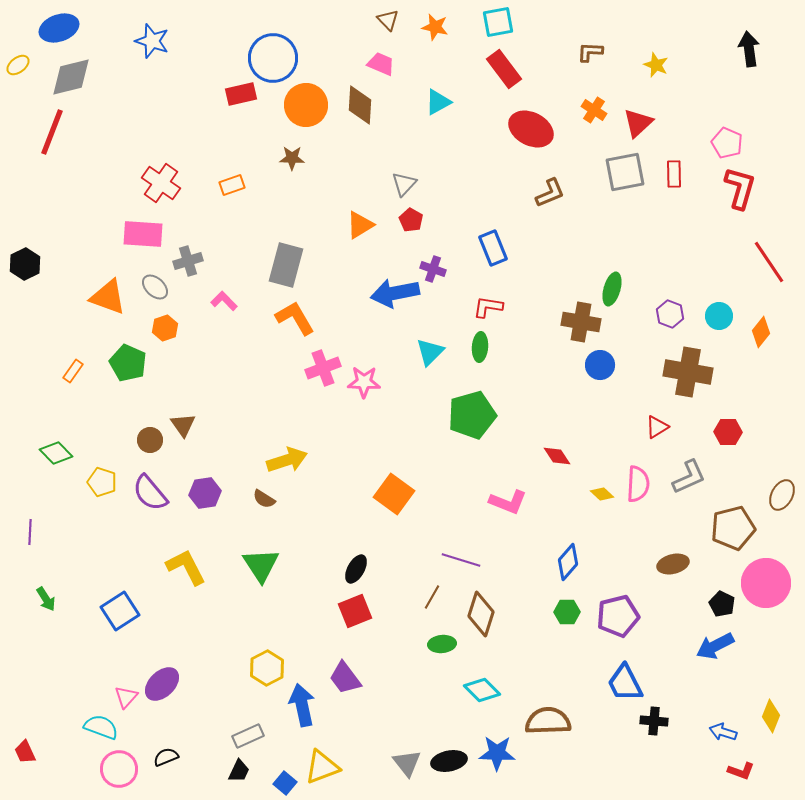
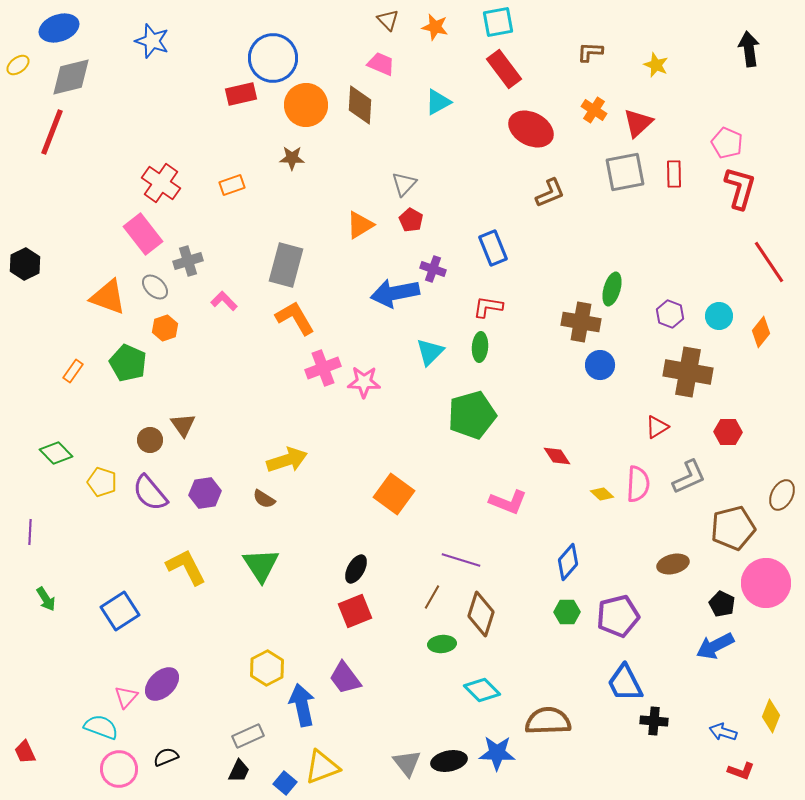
pink rectangle at (143, 234): rotated 48 degrees clockwise
